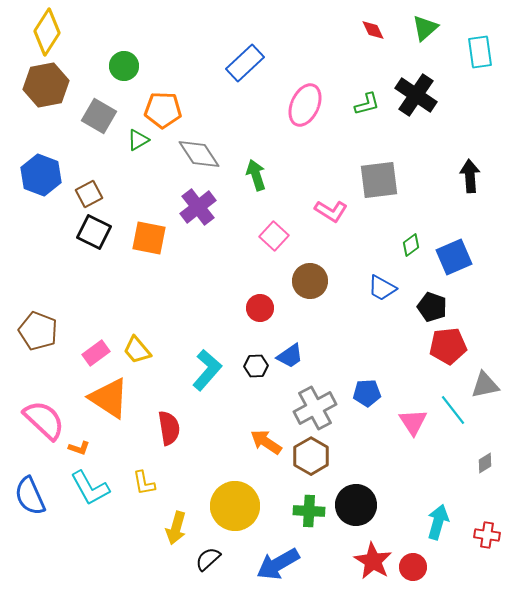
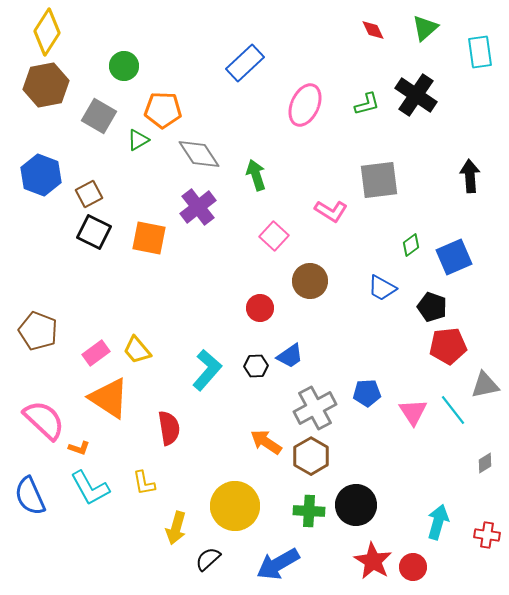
pink triangle at (413, 422): moved 10 px up
